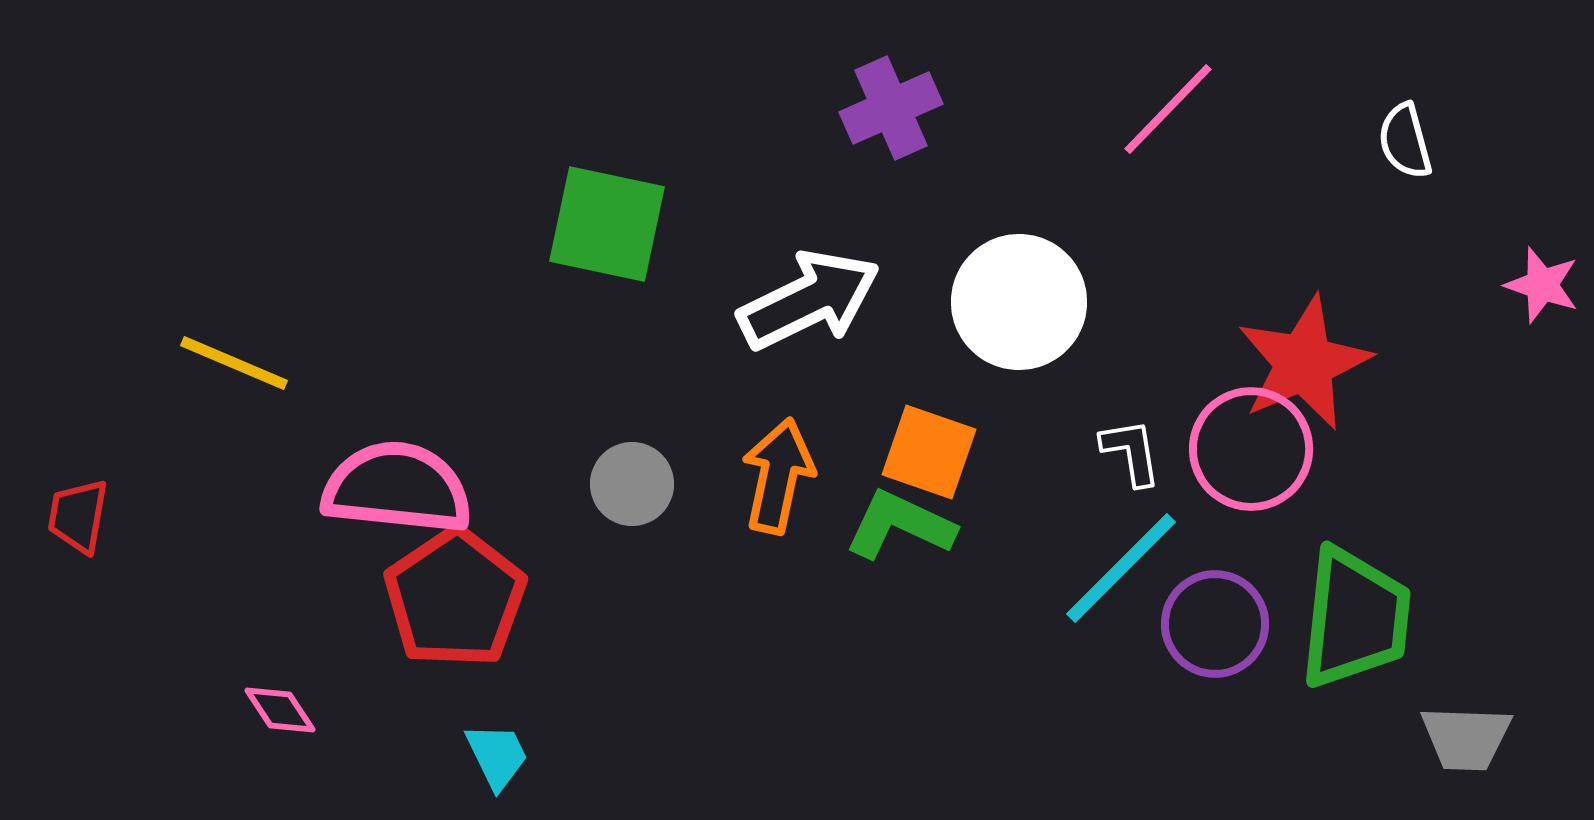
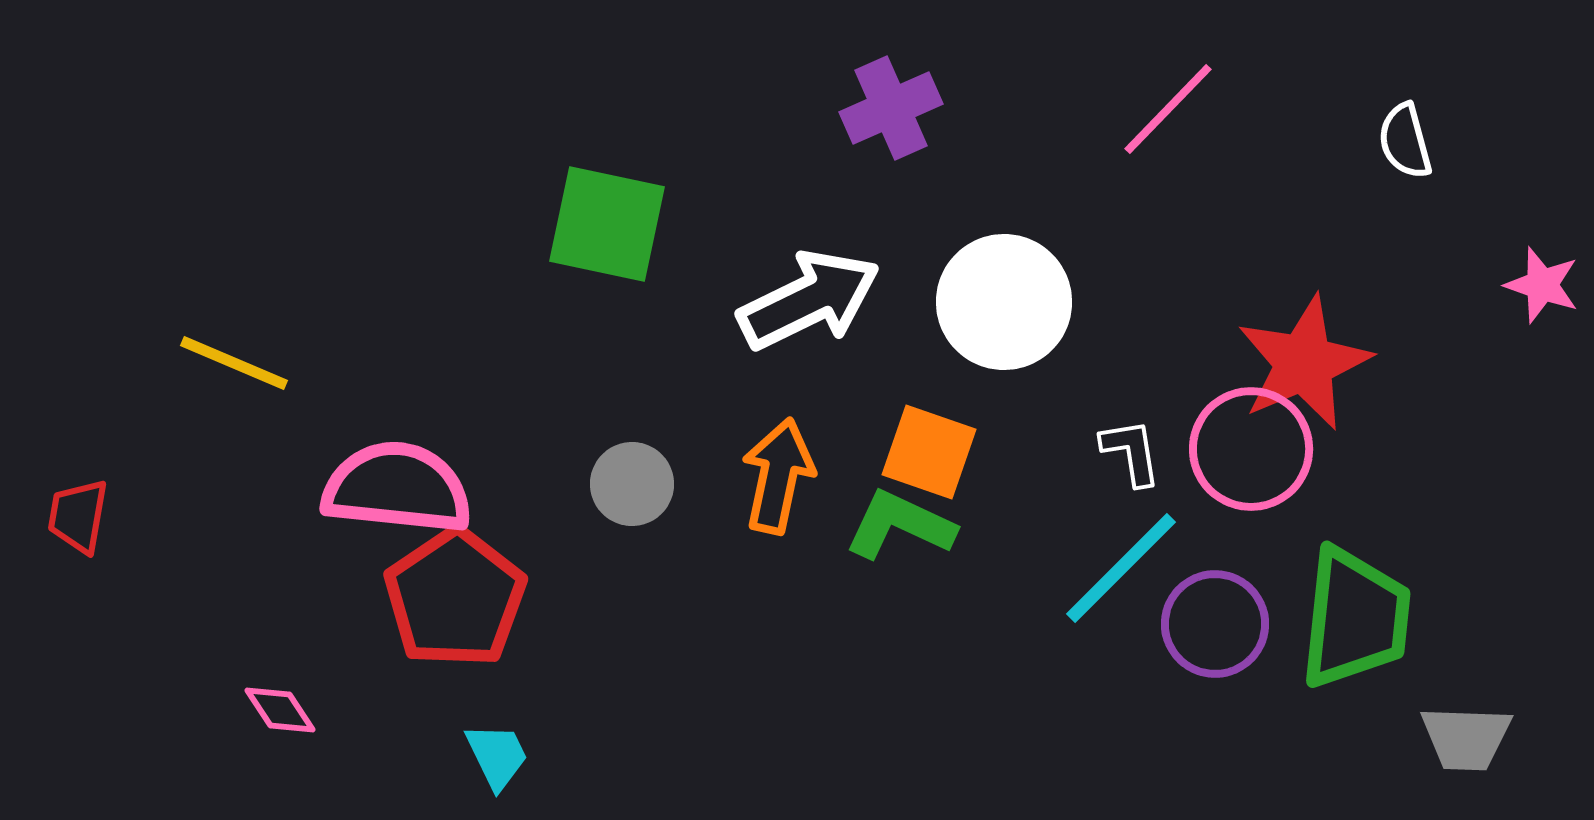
white circle: moved 15 px left
